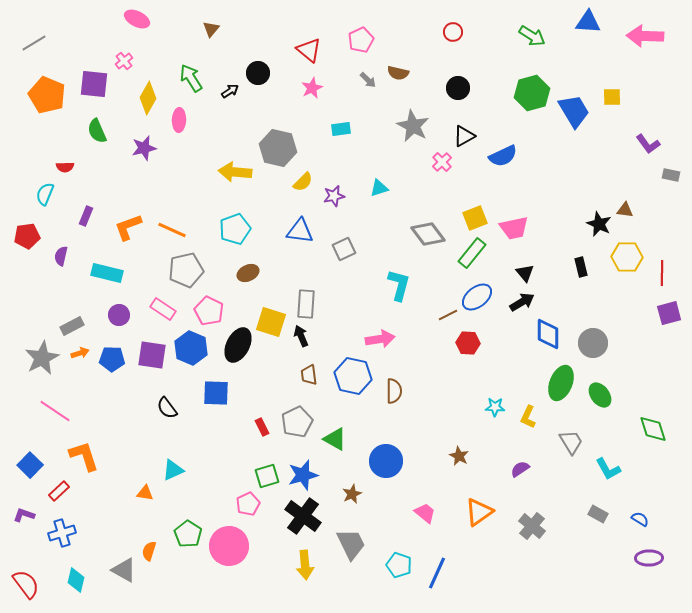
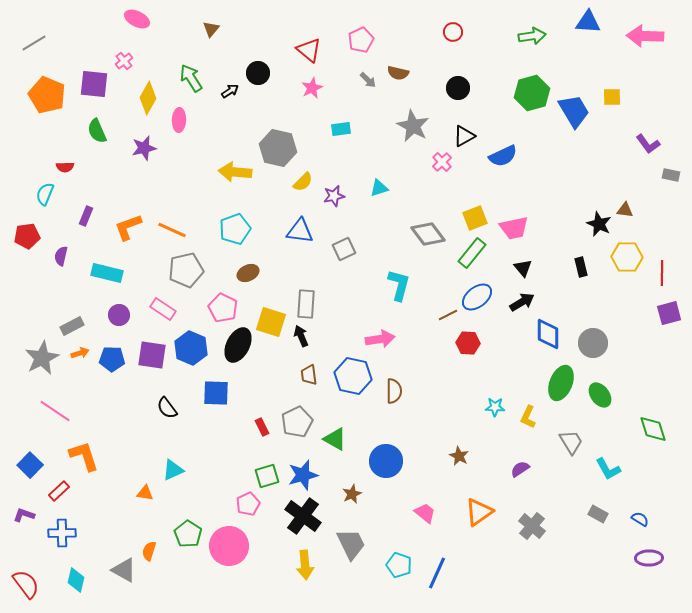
green arrow at (532, 36): rotated 40 degrees counterclockwise
black triangle at (525, 273): moved 2 px left, 5 px up
pink pentagon at (209, 311): moved 14 px right, 3 px up
blue cross at (62, 533): rotated 16 degrees clockwise
